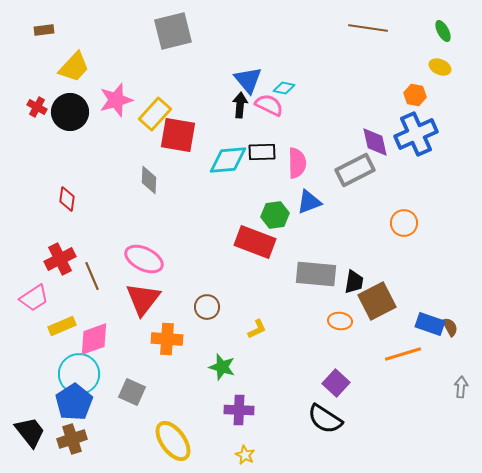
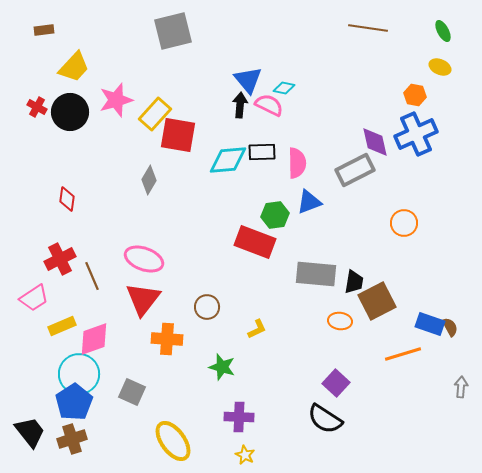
gray diamond at (149, 180): rotated 28 degrees clockwise
pink ellipse at (144, 259): rotated 6 degrees counterclockwise
purple cross at (239, 410): moved 7 px down
